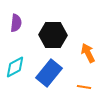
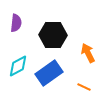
cyan diamond: moved 3 px right, 1 px up
blue rectangle: rotated 16 degrees clockwise
orange line: rotated 16 degrees clockwise
